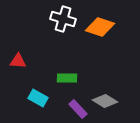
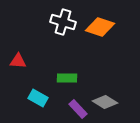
white cross: moved 3 px down
gray diamond: moved 1 px down
